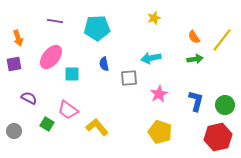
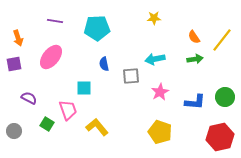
yellow star: rotated 16 degrees clockwise
cyan arrow: moved 4 px right, 1 px down
cyan square: moved 12 px right, 14 px down
gray square: moved 2 px right, 2 px up
pink star: moved 1 px right, 2 px up
blue L-shape: moved 1 px left, 1 px down; rotated 80 degrees clockwise
green circle: moved 8 px up
pink trapezoid: rotated 145 degrees counterclockwise
red hexagon: moved 2 px right
